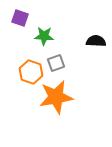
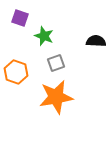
green star: rotated 18 degrees clockwise
orange hexagon: moved 15 px left
